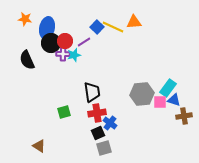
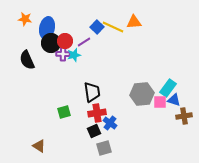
black square: moved 4 px left, 2 px up
